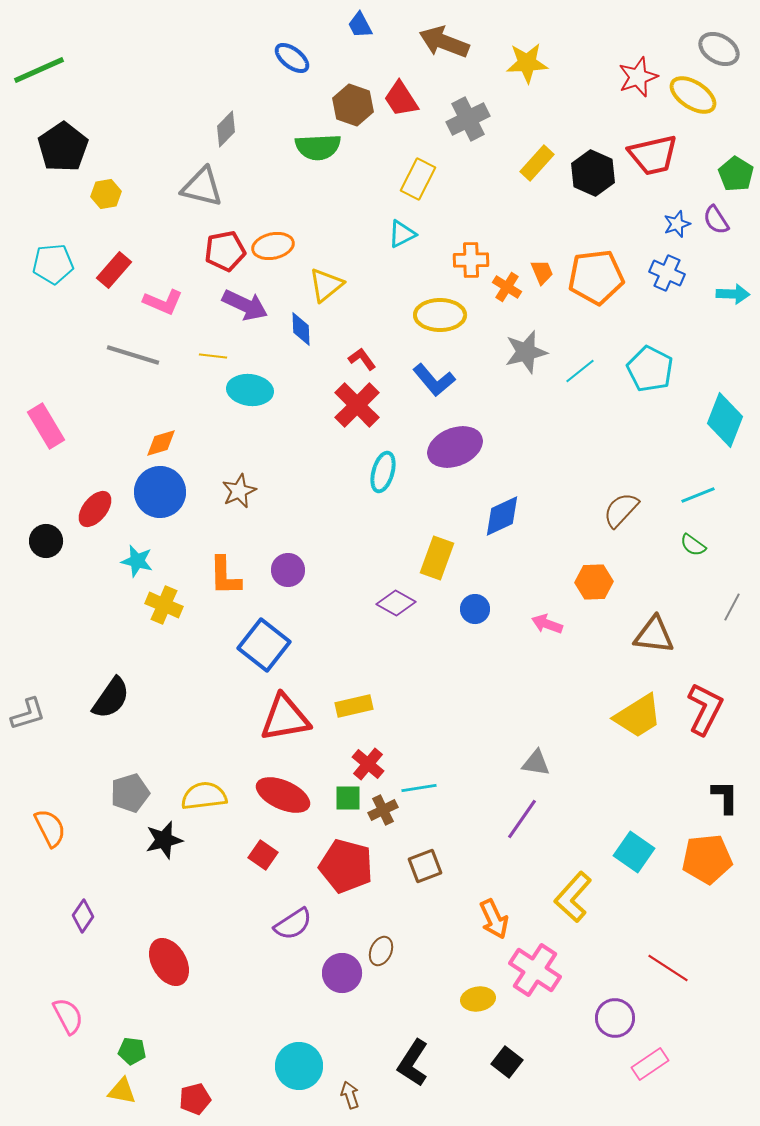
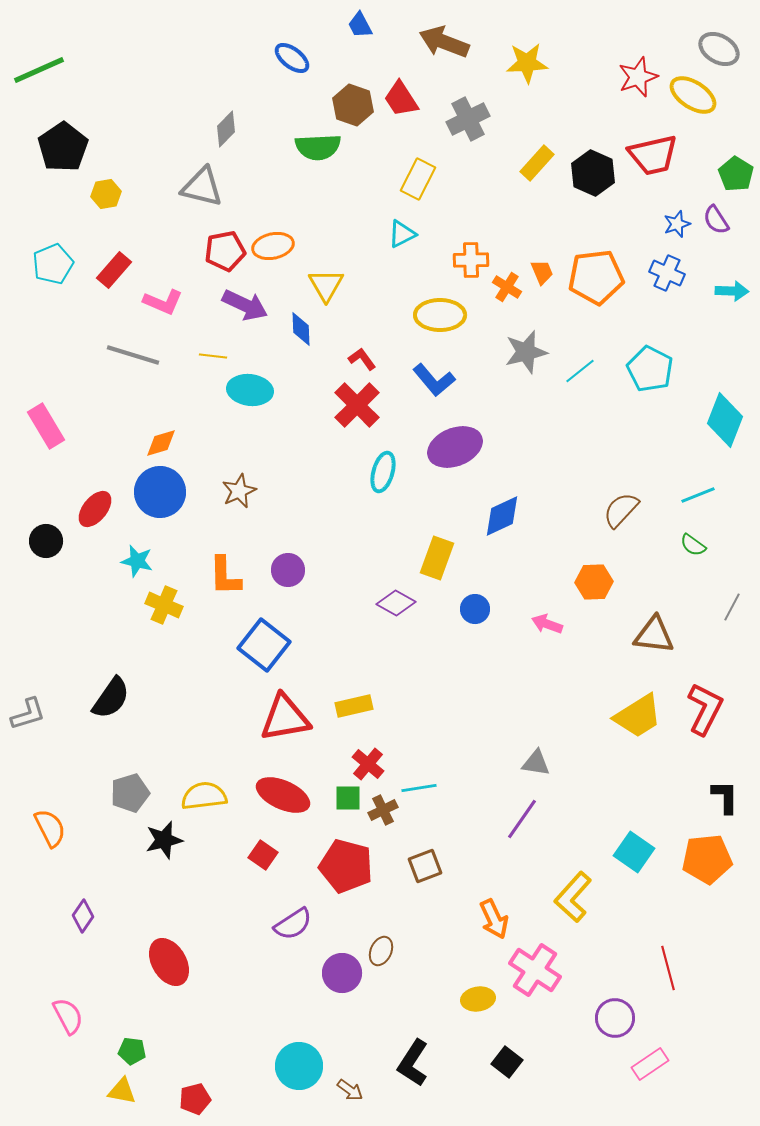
cyan pentagon at (53, 264): rotated 18 degrees counterclockwise
yellow triangle at (326, 285): rotated 21 degrees counterclockwise
cyan arrow at (733, 294): moved 1 px left, 3 px up
red line at (668, 968): rotated 42 degrees clockwise
brown arrow at (350, 1095): moved 5 px up; rotated 144 degrees clockwise
